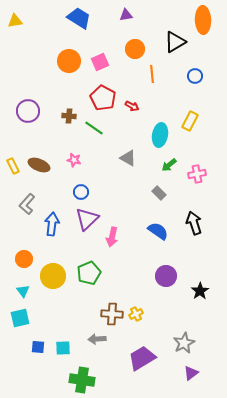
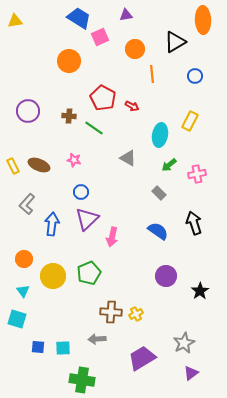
pink square at (100, 62): moved 25 px up
brown cross at (112, 314): moved 1 px left, 2 px up
cyan square at (20, 318): moved 3 px left, 1 px down; rotated 30 degrees clockwise
